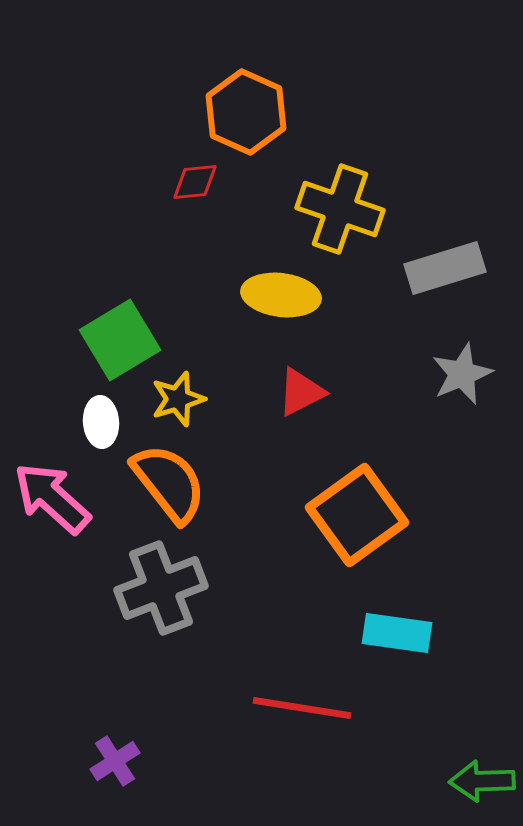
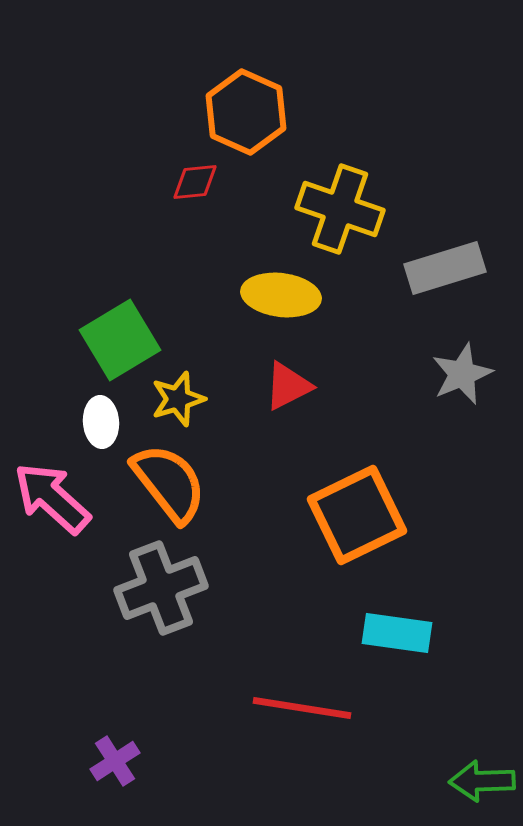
red triangle: moved 13 px left, 6 px up
orange square: rotated 10 degrees clockwise
